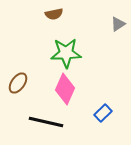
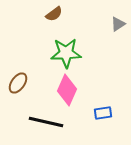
brown semicircle: rotated 24 degrees counterclockwise
pink diamond: moved 2 px right, 1 px down
blue rectangle: rotated 36 degrees clockwise
